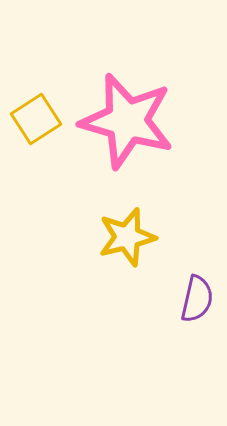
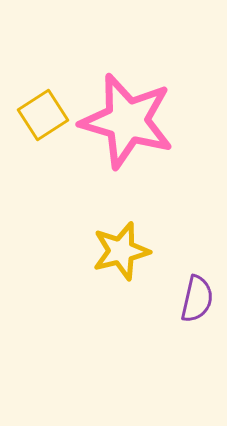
yellow square: moved 7 px right, 4 px up
yellow star: moved 6 px left, 14 px down
